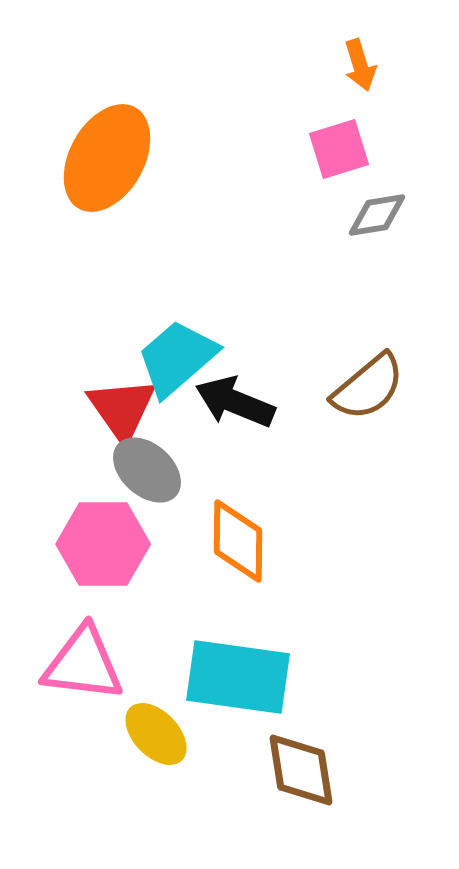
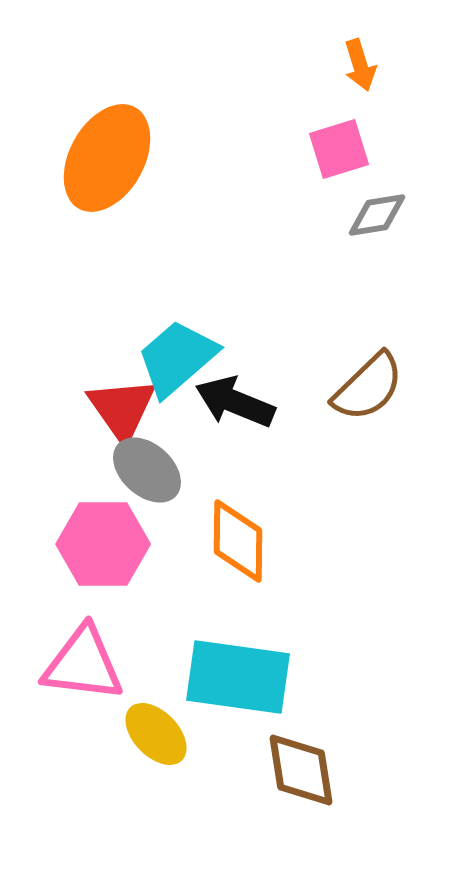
brown semicircle: rotated 4 degrees counterclockwise
